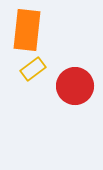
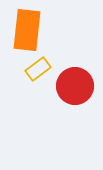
yellow rectangle: moved 5 px right
